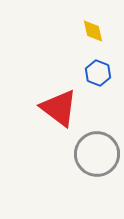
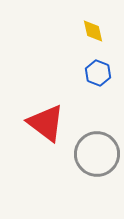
red triangle: moved 13 px left, 15 px down
